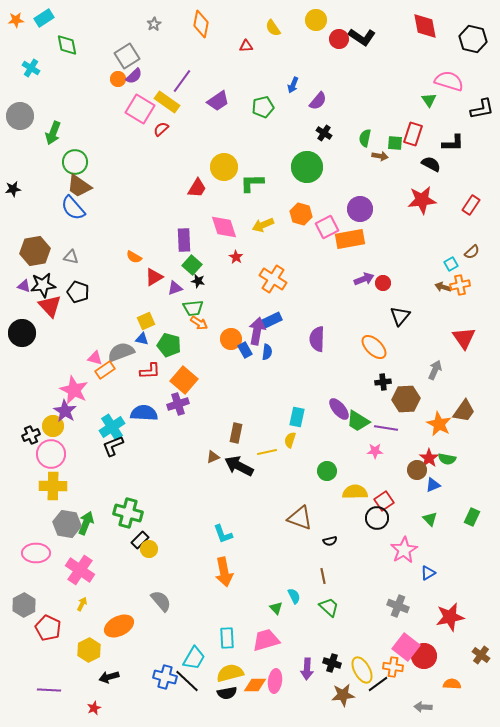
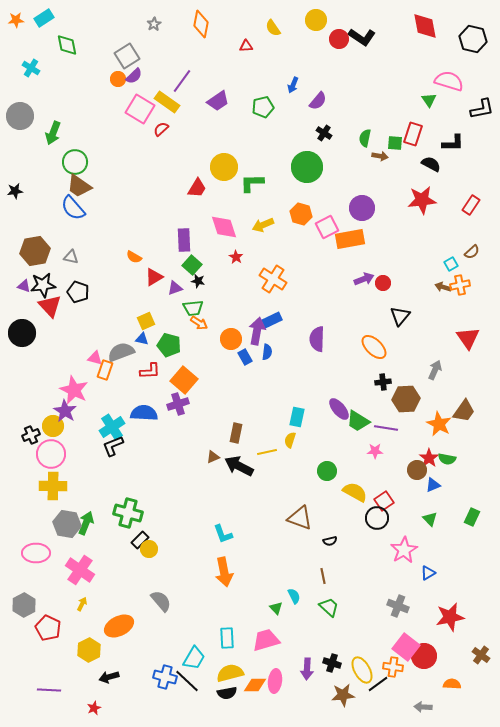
black star at (13, 189): moved 2 px right, 2 px down
purple circle at (360, 209): moved 2 px right, 1 px up
red triangle at (464, 338): moved 4 px right
blue rectangle at (245, 350): moved 7 px down
orange rectangle at (105, 370): rotated 36 degrees counterclockwise
yellow semicircle at (355, 492): rotated 30 degrees clockwise
